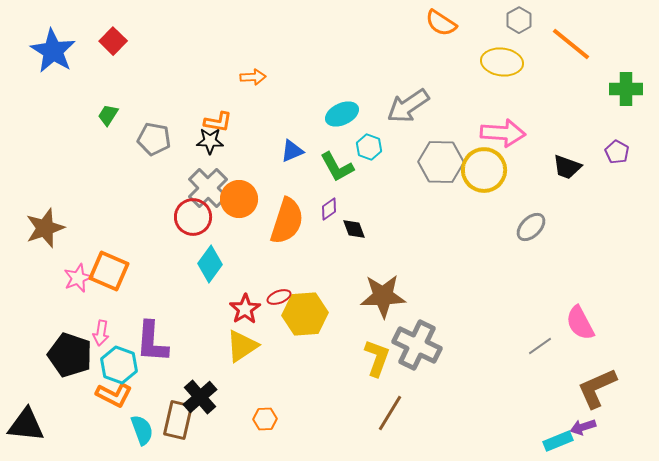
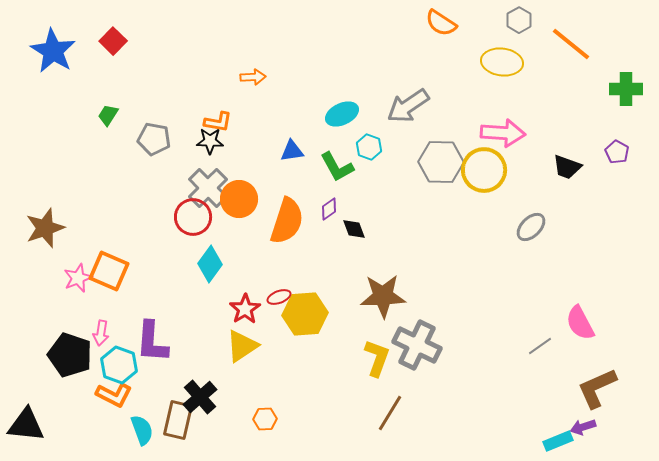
blue triangle at (292, 151): rotated 15 degrees clockwise
